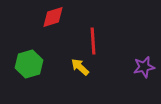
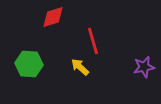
red line: rotated 12 degrees counterclockwise
green hexagon: rotated 20 degrees clockwise
